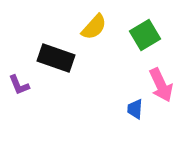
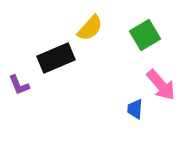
yellow semicircle: moved 4 px left, 1 px down
black rectangle: rotated 42 degrees counterclockwise
pink arrow: rotated 16 degrees counterclockwise
